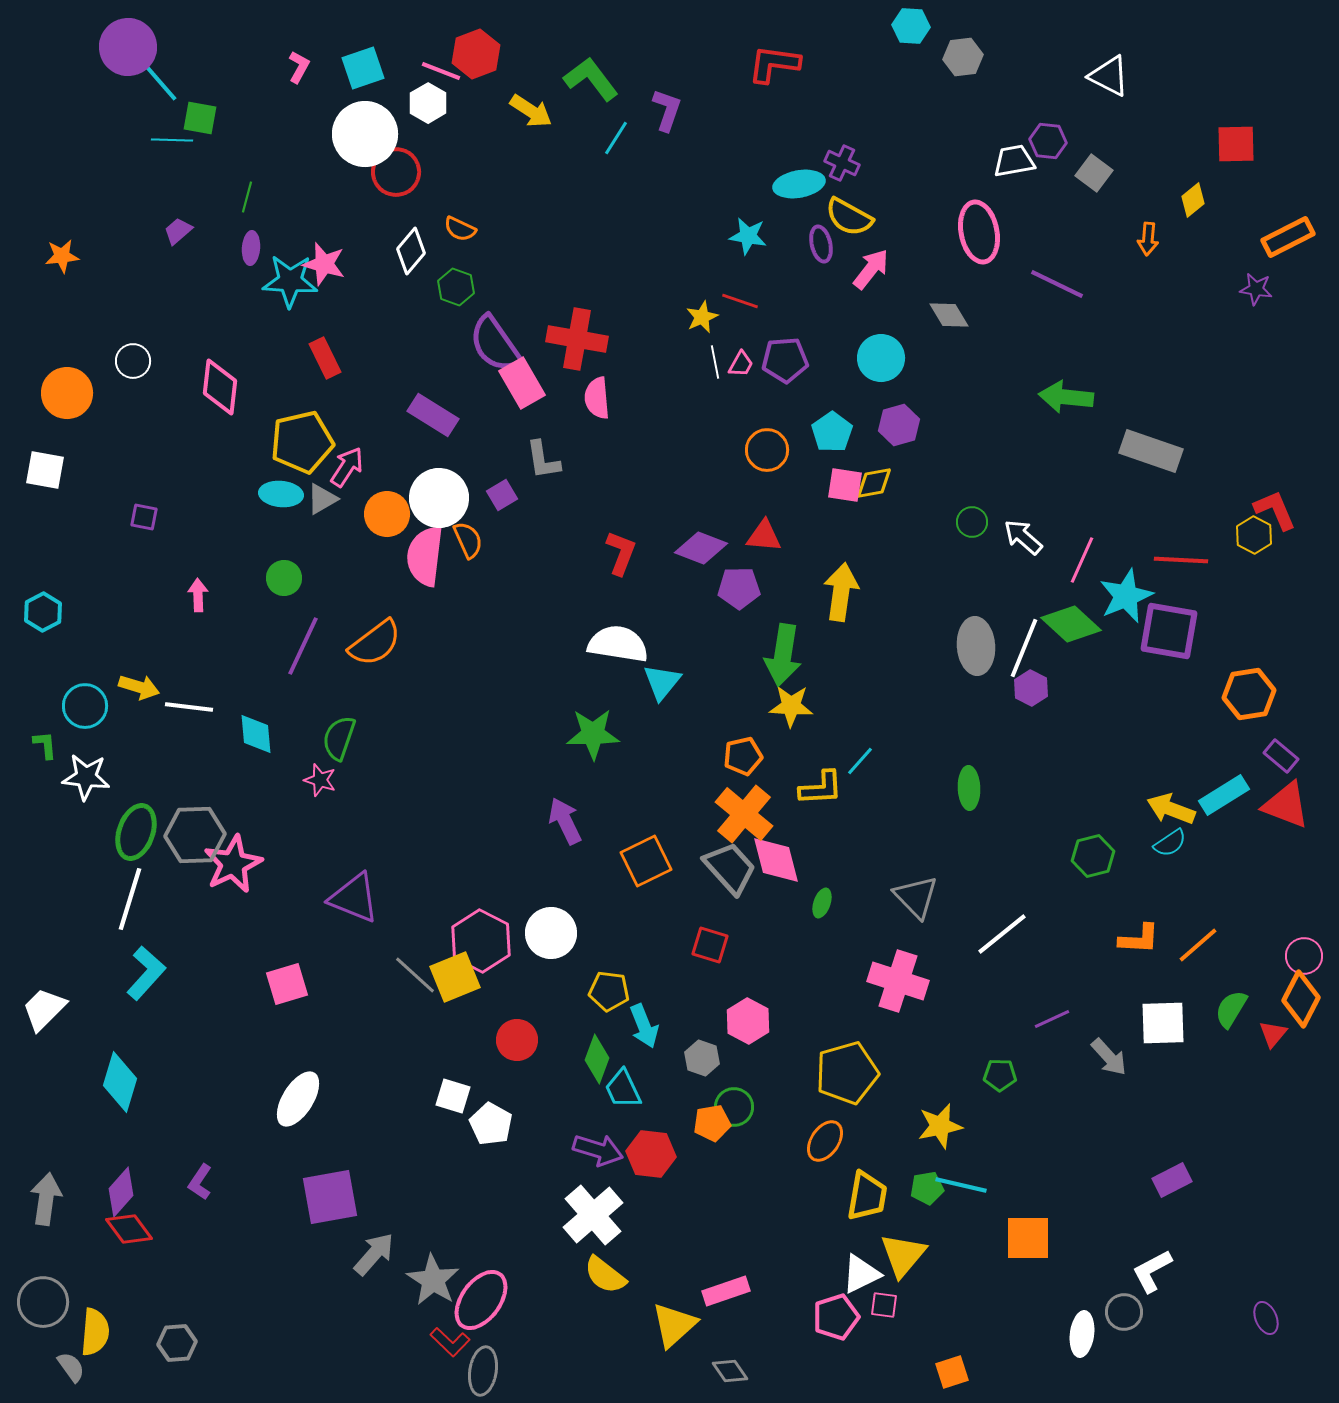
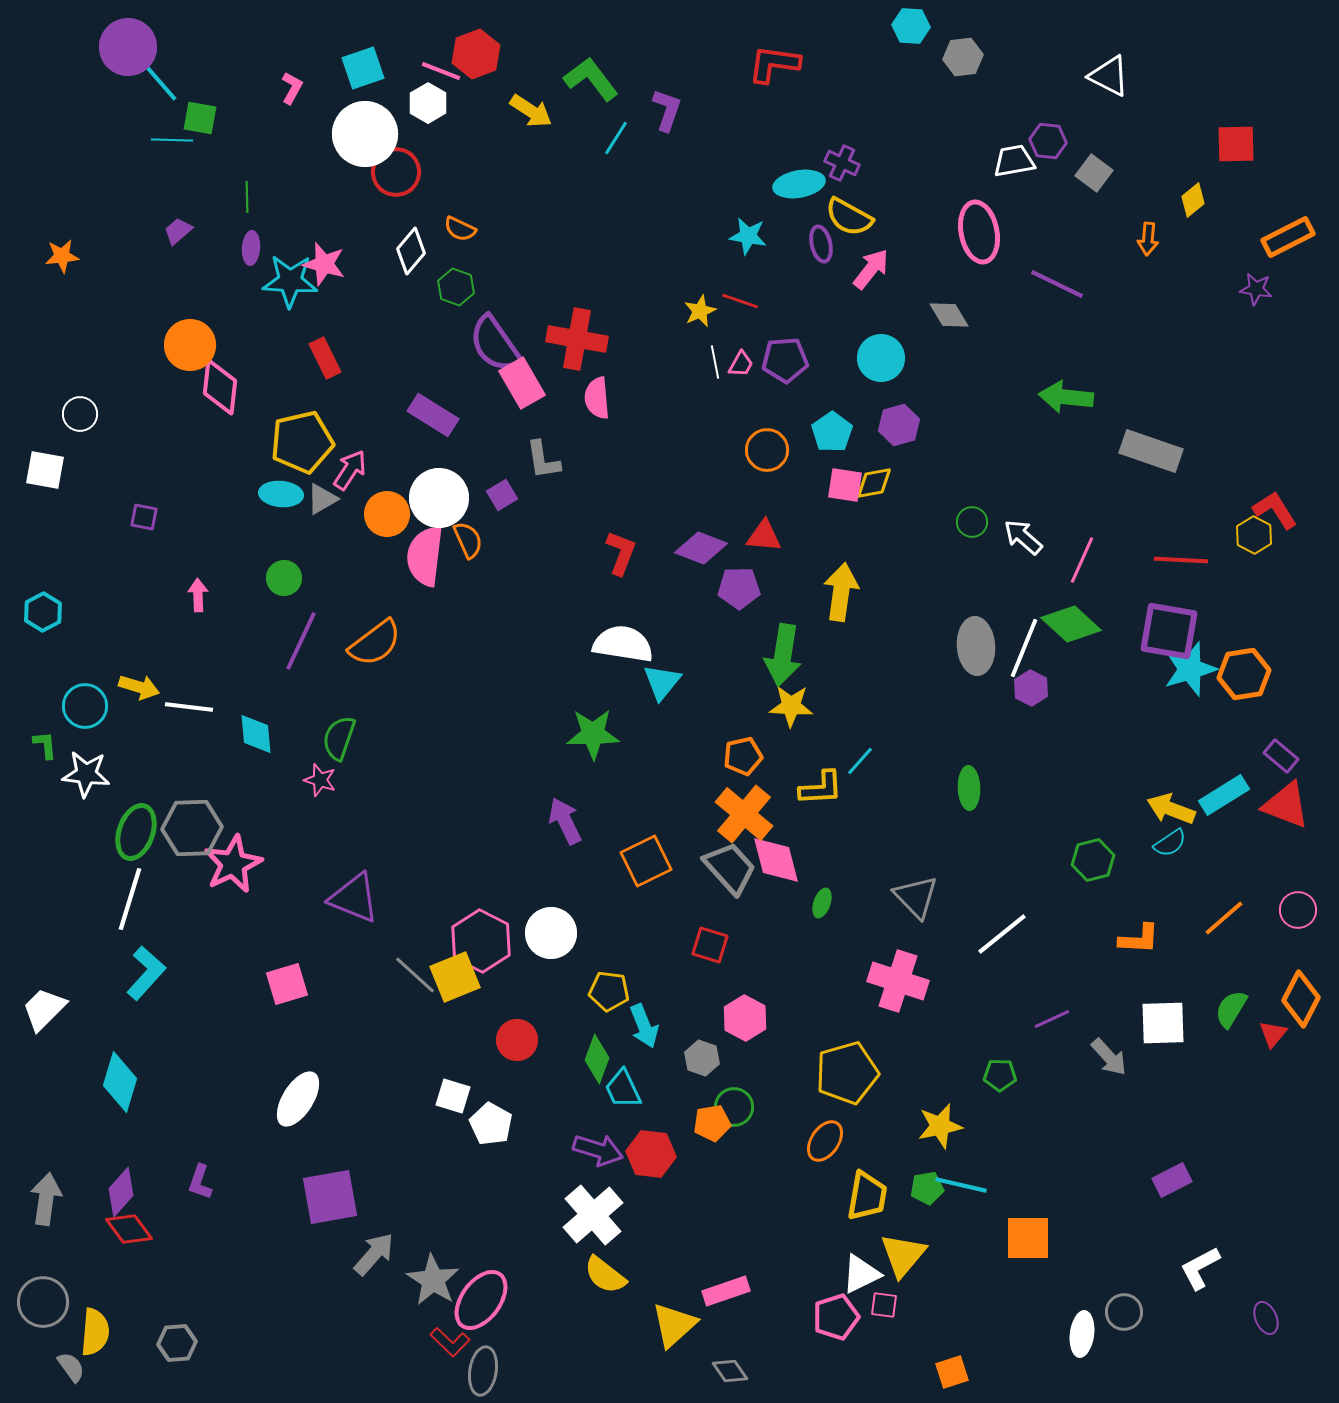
pink L-shape at (299, 67): moved 7 px left, 21 px down
green line at (247, 197): rotated 16 degrees counterclockwise
yellow star at (702, 317): moved 2 px left, 6 px up
white circle at (133, 361): moved 53 px left, 53 px down
orange circle at (67, 393): moved 123 px right, 48 px up
pink arrow at (347, 467): moved 3 px right, 3 px down
red L-shape at (1275, 510): rotated 9 degrees counterclockwise
cyan star at (1126, 596): moved 64 px right, 73 px down; rotated 6 degrees clockwise
white semicircle at (618, 644): moved 5 px right
purple line at (303, 646): moved 2 px left, 5 px up
orange hexagon at (1249, 694): moved 5 px left, 20 px up
white star at (86, 777): moved 3 px up
gray hexagon at (195, 835): moved 3 px left, 7 px up
green hexagon at (1093, 856): moved 4 px down
orange line at (1198, 945): moved 26 px right, 27 px up
pink circle at (1304, 956): moved 6 px left, 46 px up
pink hexagon at (748, 1021): moved 3 px left, 3 px up
purple L-shape at (200, 1182): rotated 15 degrees counterclockwise
white L-shape at (1152, 1271): moved 48 px right, 3 px up
